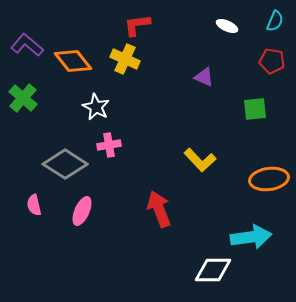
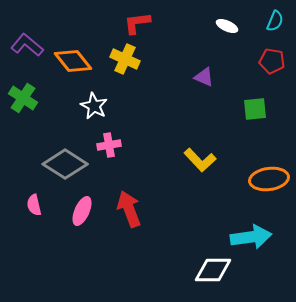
red L-shape: moved 2 px up
green cross: rotated 8 degrees counterclockwise
white star: moved 2 px left, 1 px up
red arrow: moved 30 px left
